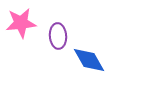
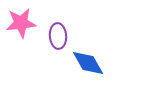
blue diamond: moved 1 px left, 3 px down
